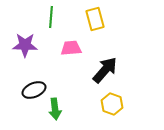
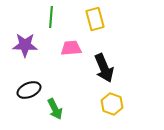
black arrow: moved 1 px left, 2 px up; rotated 116 degrees clockwise
black ellipse: moved 5 px left
green arrow: rotated 20 degrees counterclockwise
